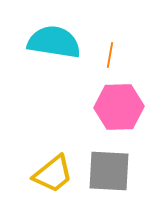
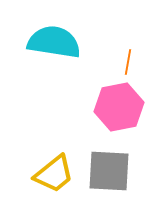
orange line: moved 18 px right, 7 px down
pink hexagon: rotated 9 degrees counterclockwise
yellow trapezoid: moved 1 px right
